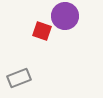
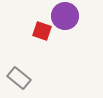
gray rectangle: rotated 60 degrees clockwise
